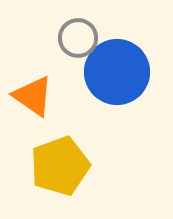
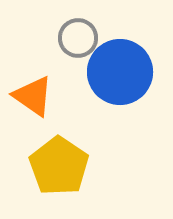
blue circle: moved 3 px right
yellow pentagon: moved 1 px left; rotated 18 degrees counterclockwise
